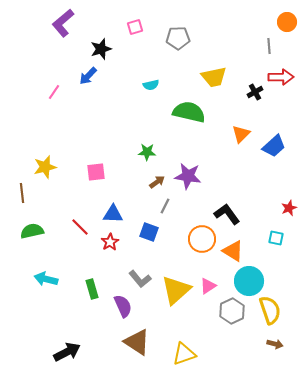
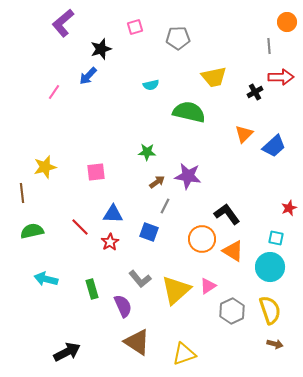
orange triangle at (241, 134): moved 3 px right
cyan circle at (249, 281): moved 21 px right, 14 px up
